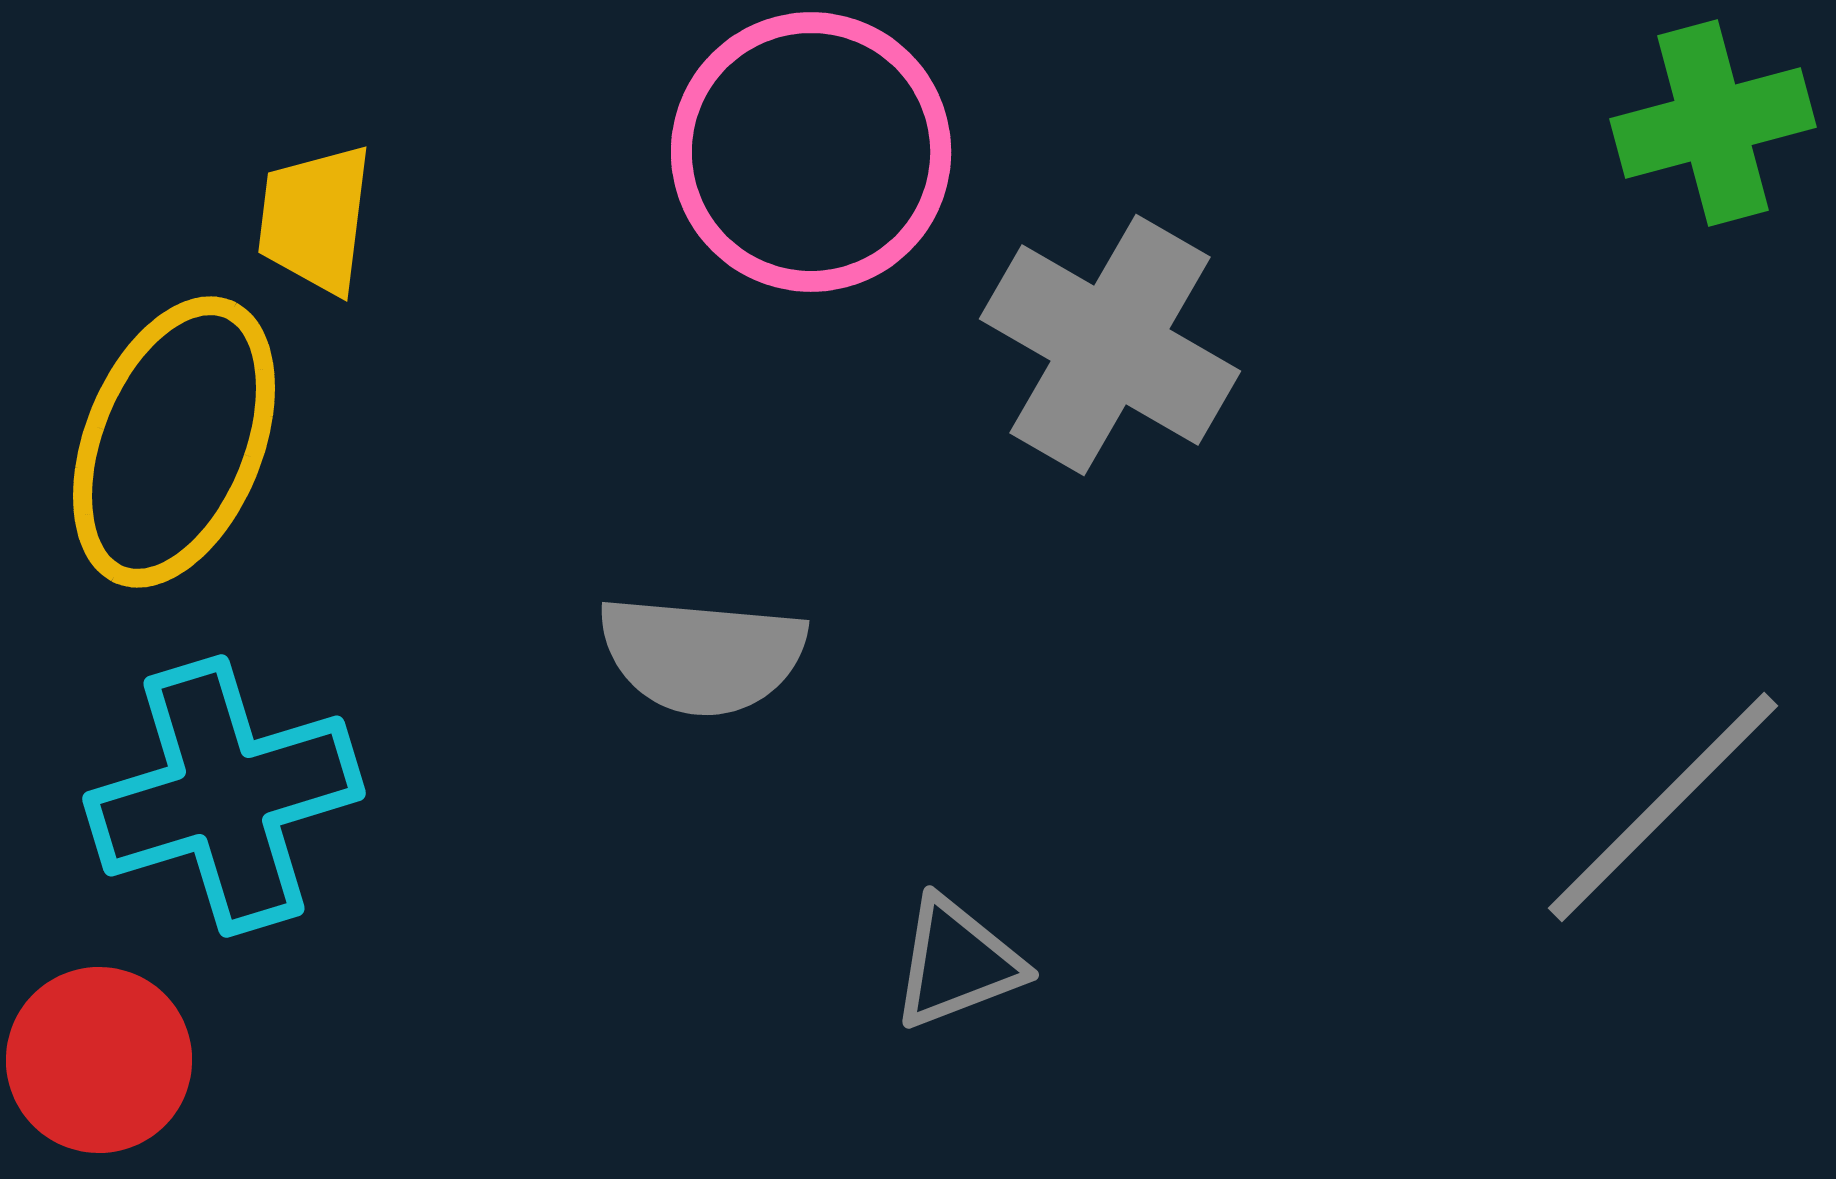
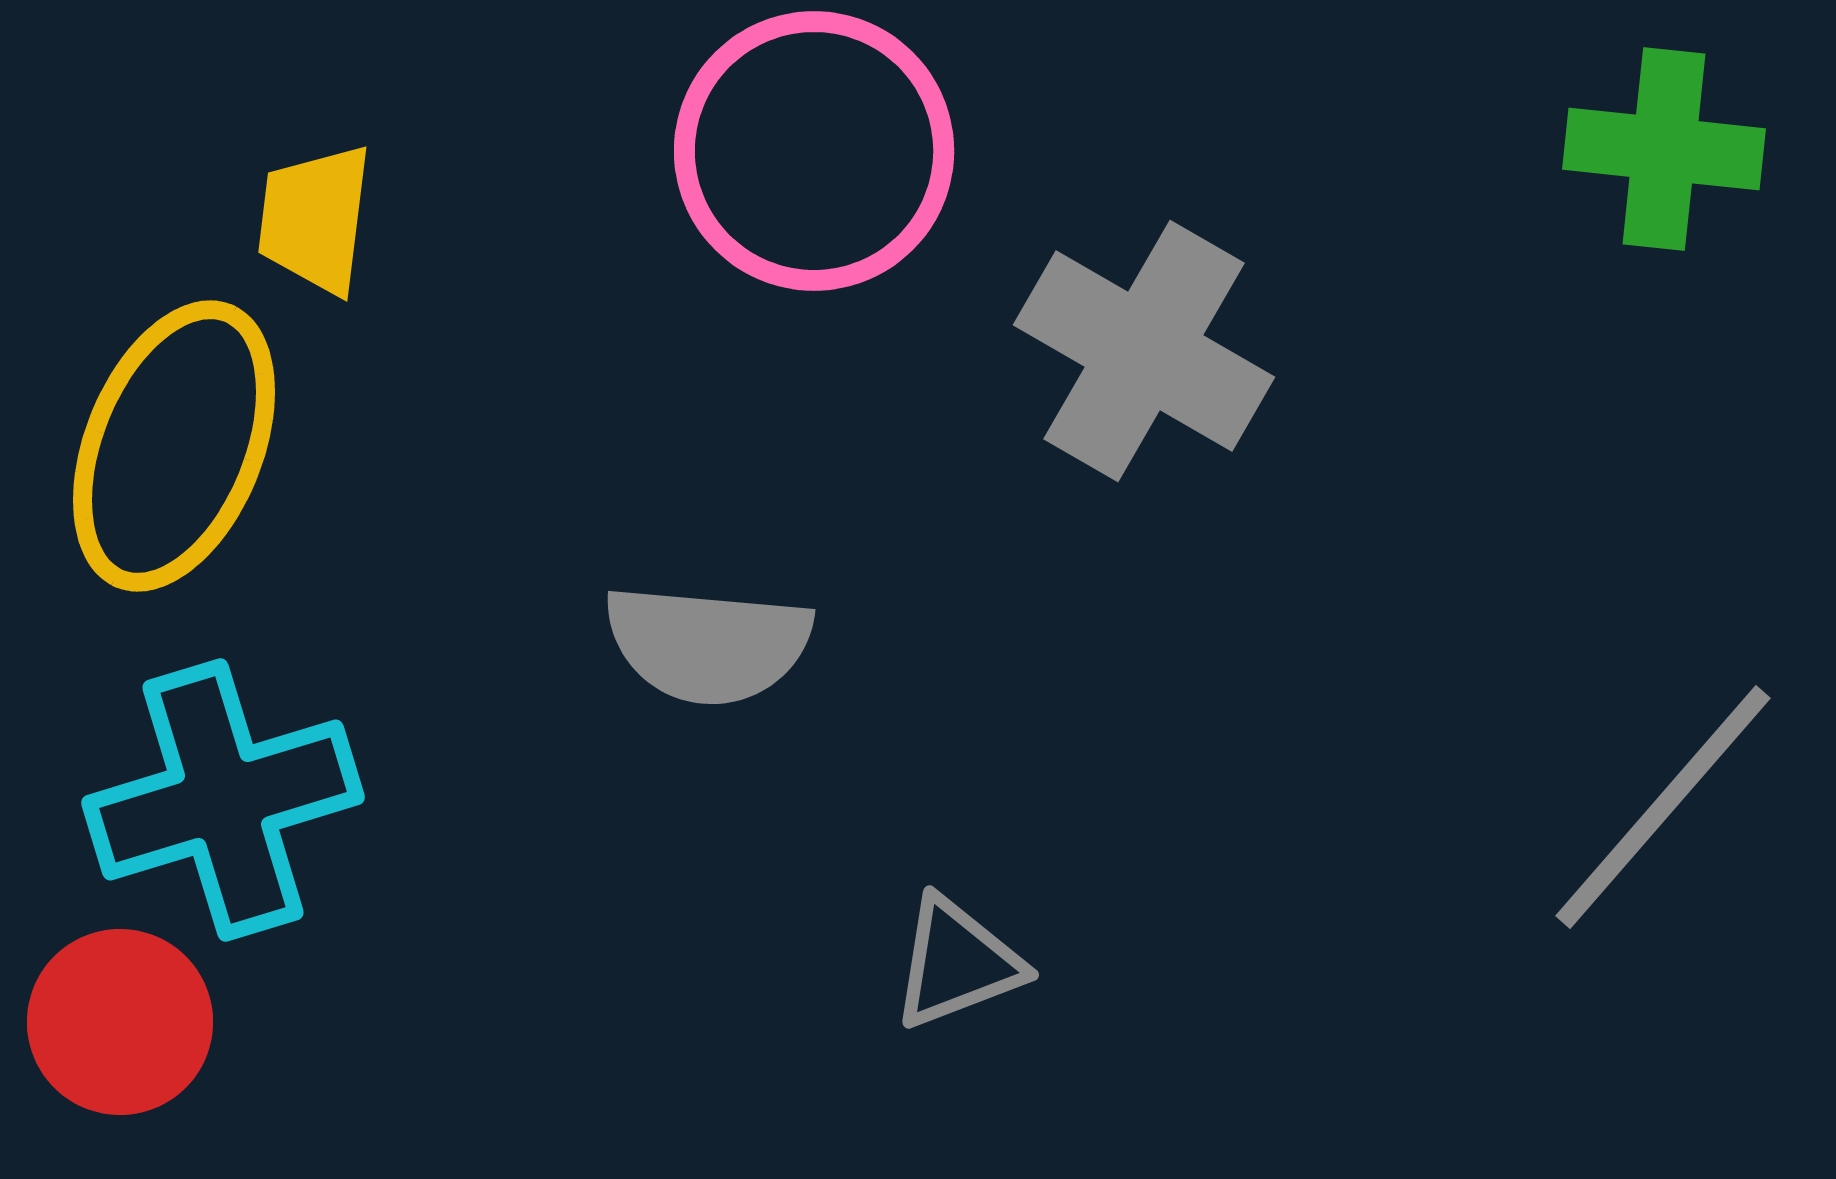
green cross: moved 49 px left, 26 px down; rotated 21 degrees clockwise
pink circle: moved 3 px right, 1 px up
gray cross: moved 34 px right, 6 px down
yellow ellipse: moved 4 px down
gray semicircle: moved 6 px right, 11 px up
cyan cross: moved 1 px left, 4 px down
gray line: rotated 4 degrees counterclockwise
red circle: moved 21 px right, 38 px up
